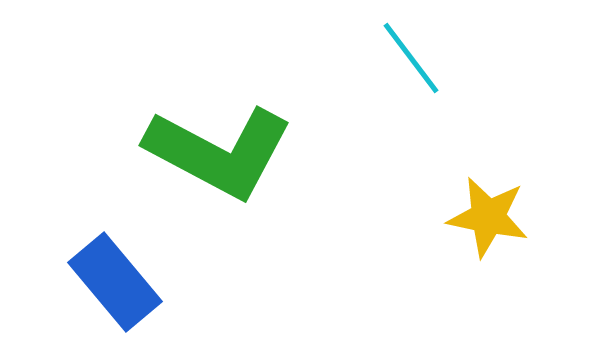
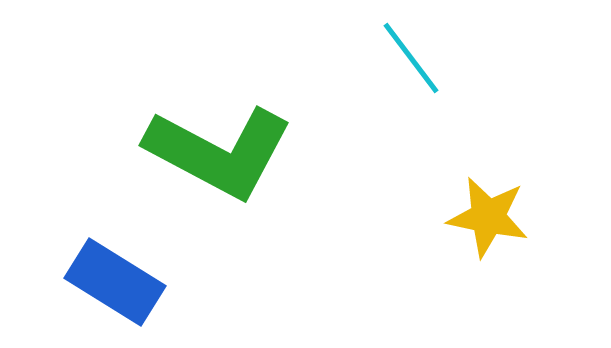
blue rectangle: rotated 18 degrees counterclockwise
